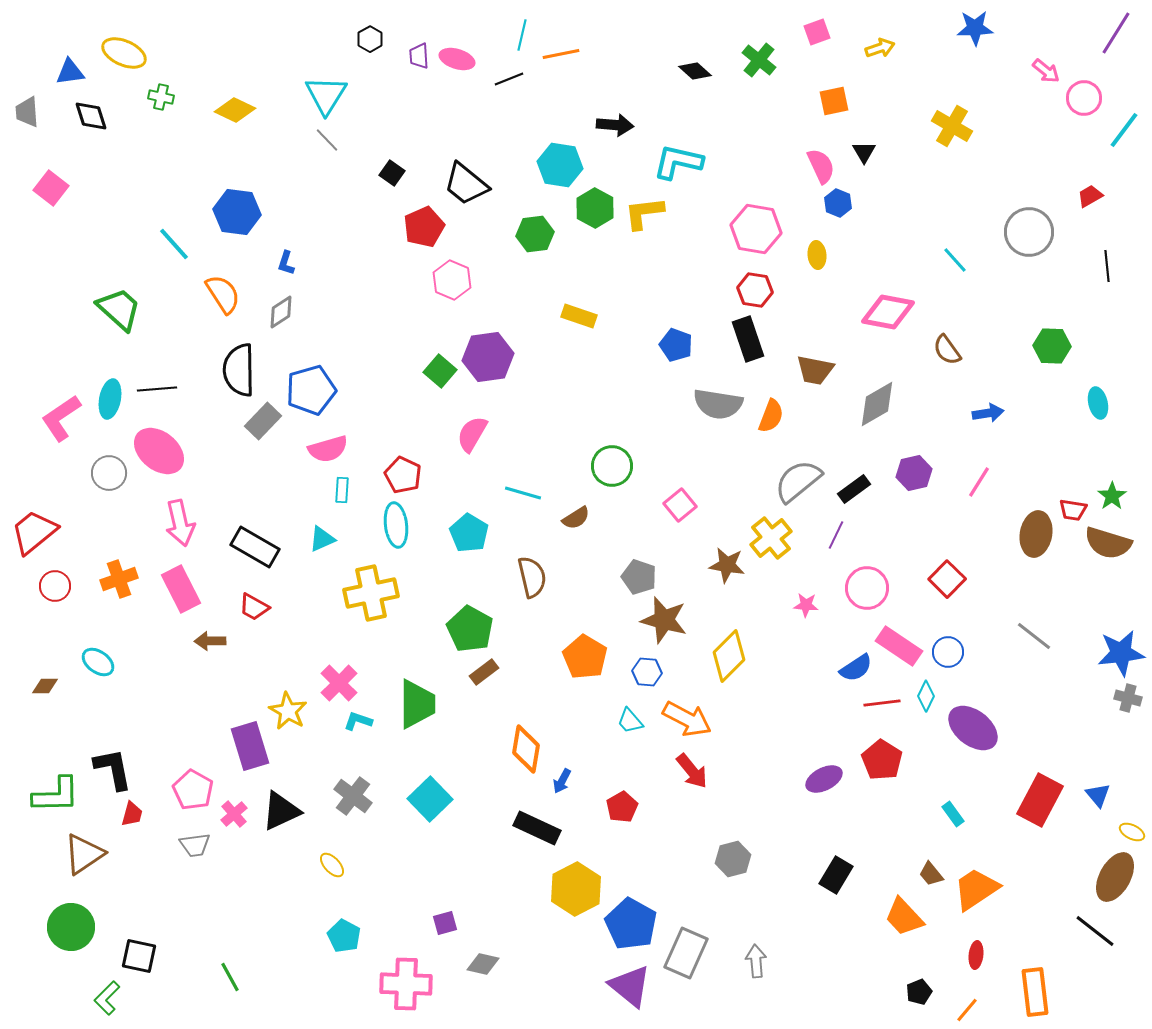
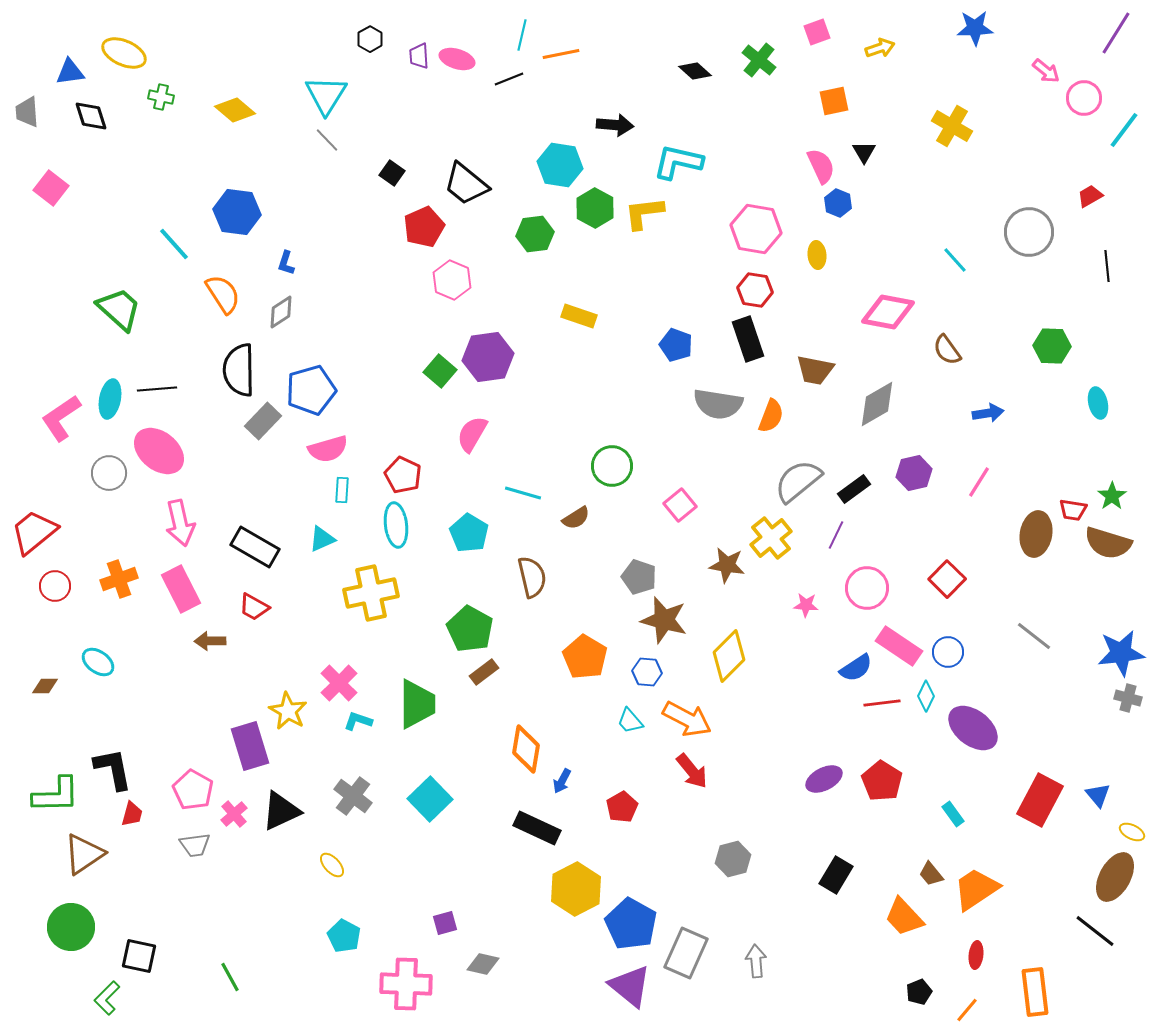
yellow diamond at (235, 110): rotated 15 degrees clockwise
red pentagon at (882, 760): moved 21 px down
